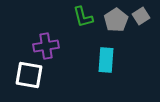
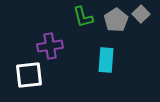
gray square: moved 2 px up; rotated 12 degrees counterclockwise
purple cross: moved 4 px right
white square: rotated 16 degrees counterclockwise
